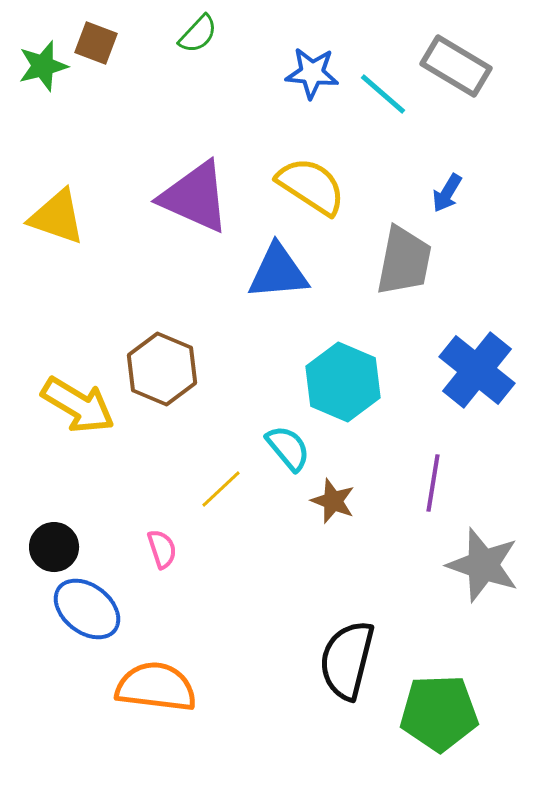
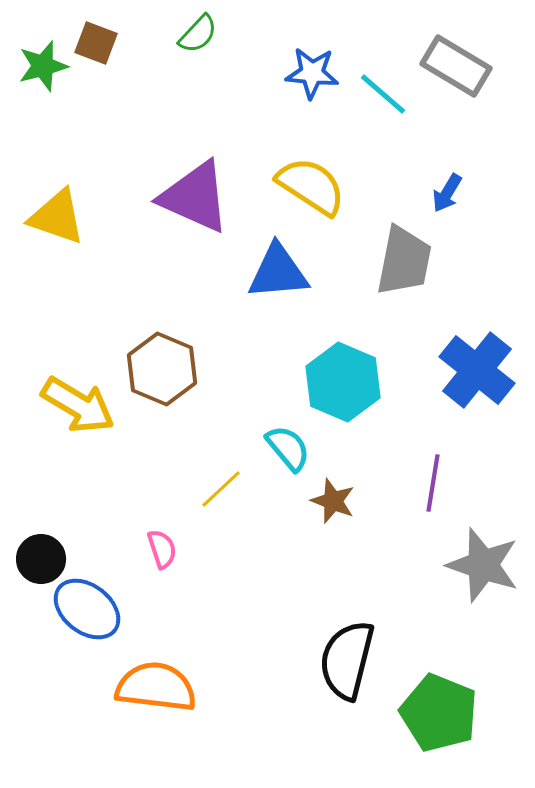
black circle: moved 13 px left, 12 px down
green pentagon: rotated 24 degrees clockwise
